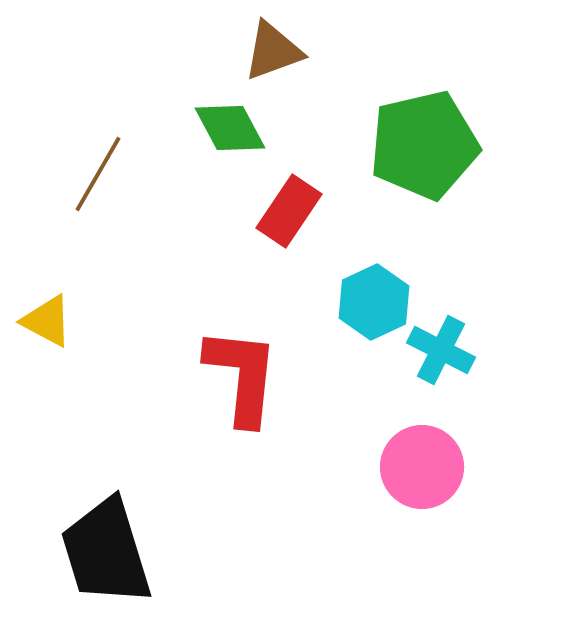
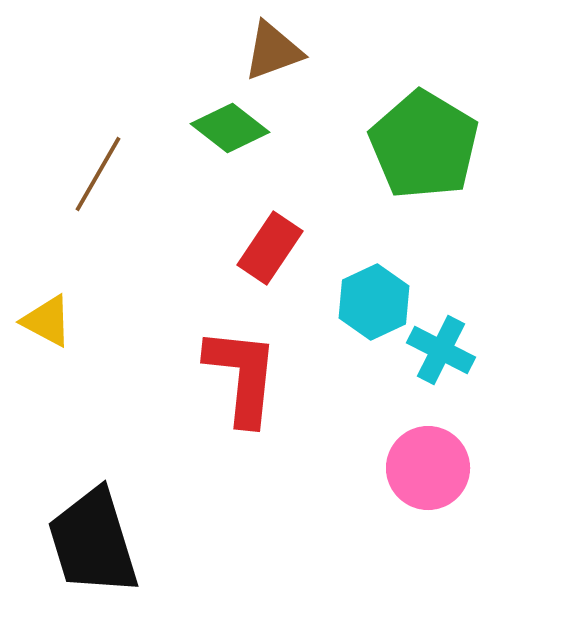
green diamond: rotated 24 degrees counterclockwise
green pentagon: rotated 28 degrees counterclockwise
red rectangle: moved 19 px left, 37 px down
pink circle: moved 6 px right, 1 px down
black trapezoid: moved 13 px left, 10 px up
